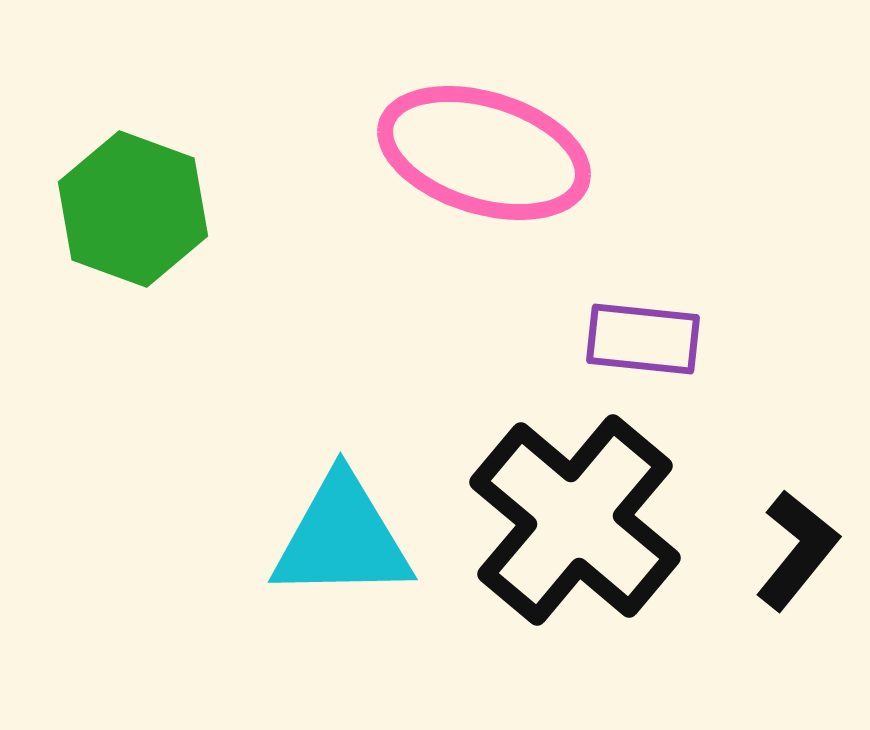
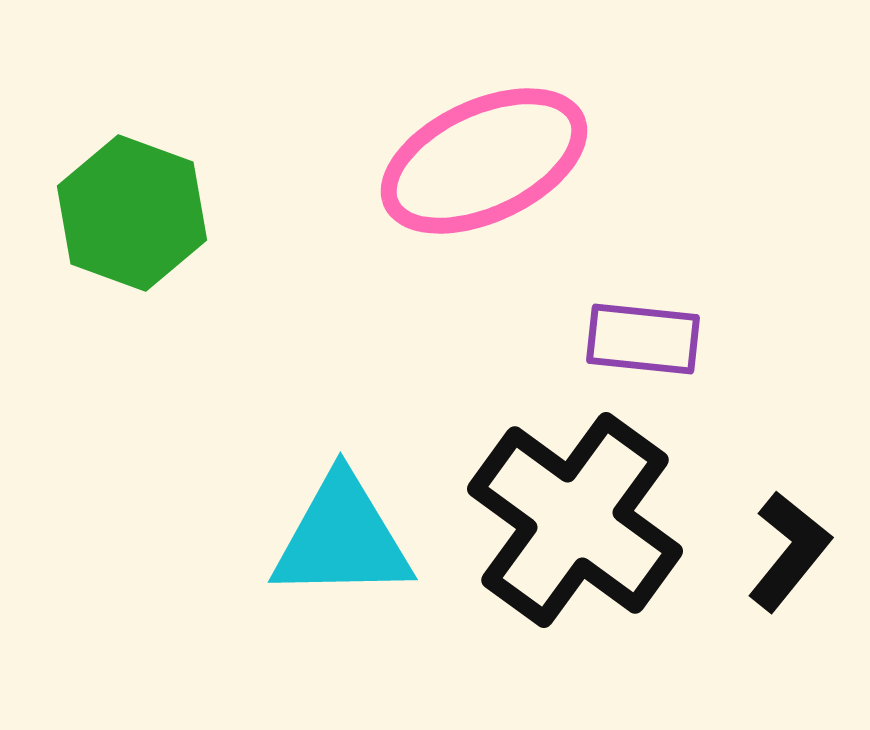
pink ellipse: moved 8 px down; rotated 42 degrees counterclockwise
green hexagon: moved 1 px left, 4 px down
black cross: rotated 4 degrees counterclockwise
black L-shape: moved 8 px left, 1 px down
